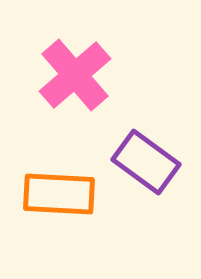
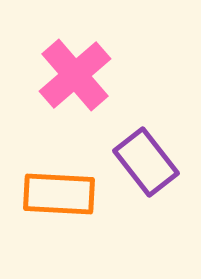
purple rectangle: rotated 16 degrees clockwise
